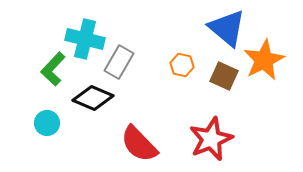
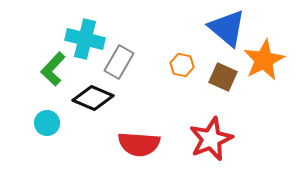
brown square: moved 1 px left, 1 px down
red semicircle: rotated 42 degrees counterclockwise
